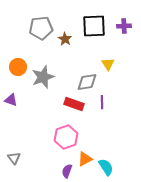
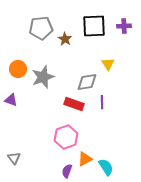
orange circle: moved 2 px down
